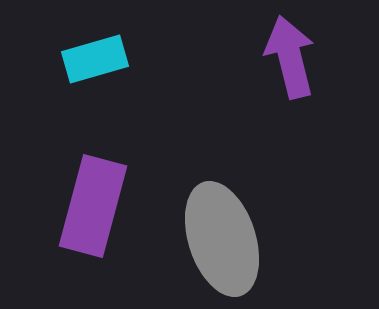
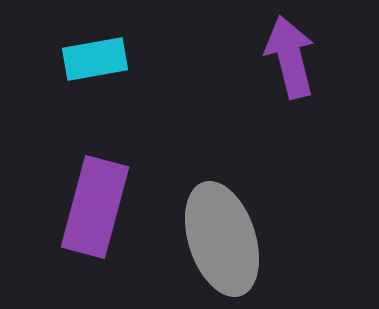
cyan rectangle: rotated 6 degrees clockwise
purple rectangle: moved 2 px right, 1 px down
